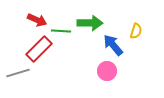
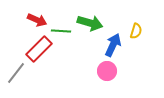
green arrow: rotated 15 degrees clockwise
blue arrow: rotated 65 degrees clockwise
gray line: moved 2 px left; rotated 35 degrees counterclockwise
